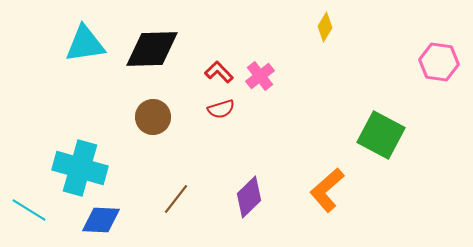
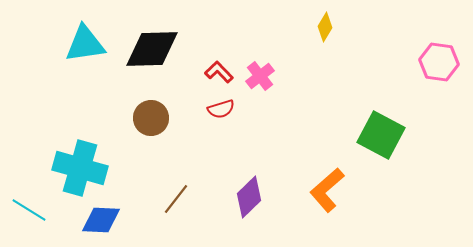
brown circle: moved 2 px left, 1 px down
